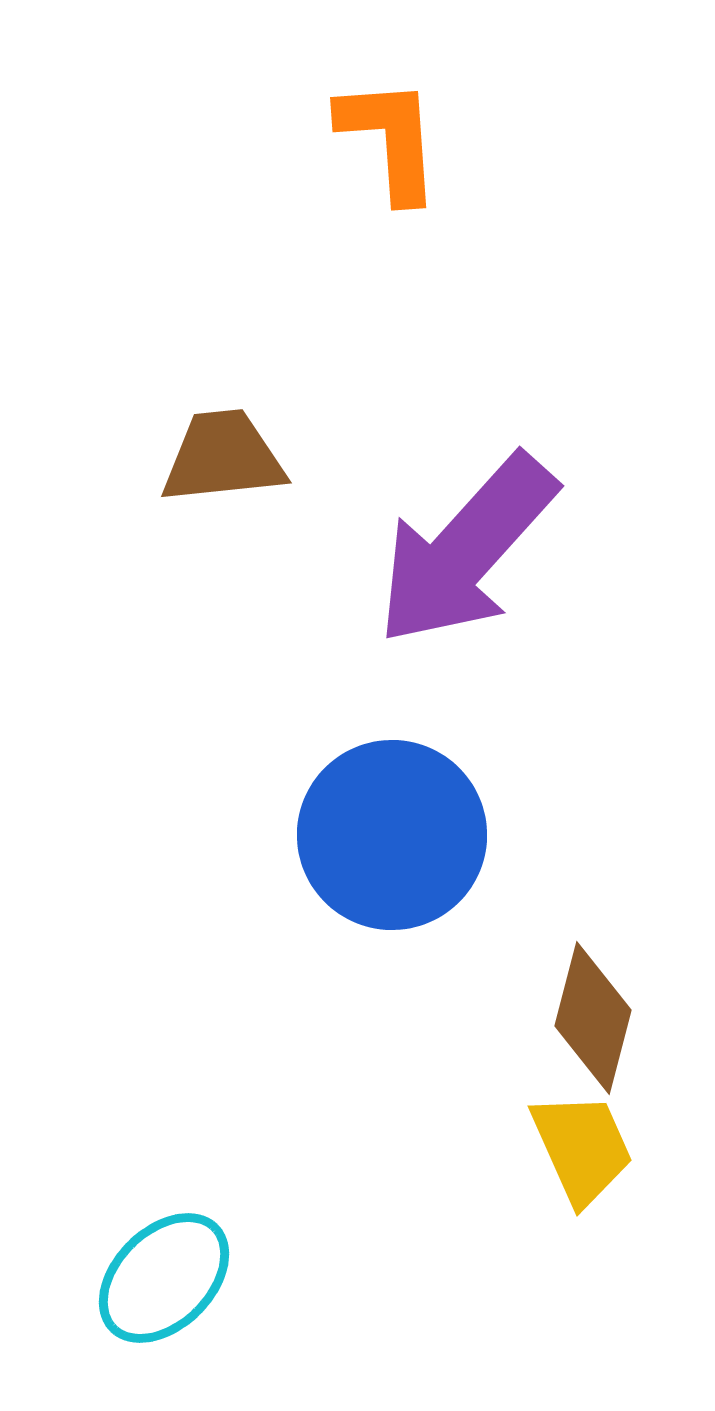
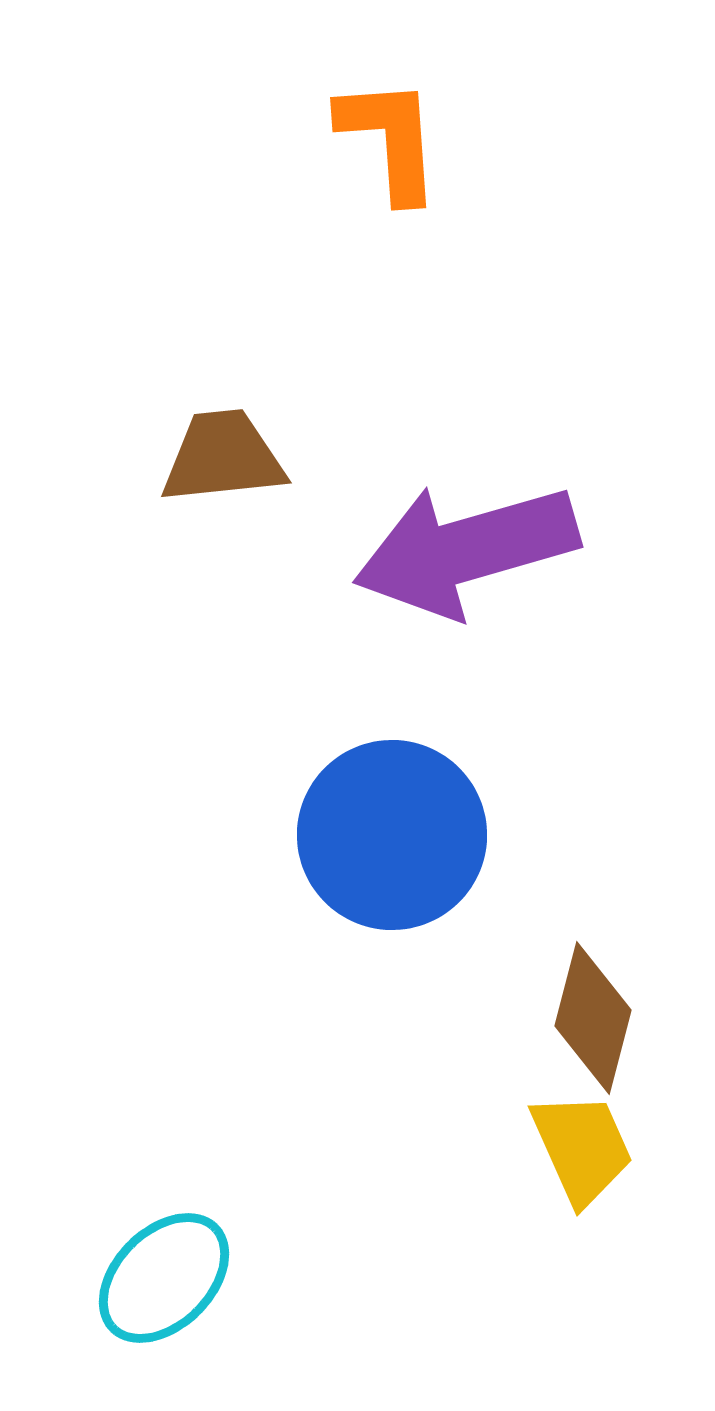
purple arrow: rotated 32 degrees clockwise
